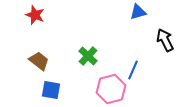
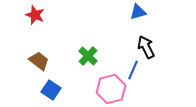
black arrow: moved 19 px left, 7 px down
blue square: rotated 24 degrees clockwise
